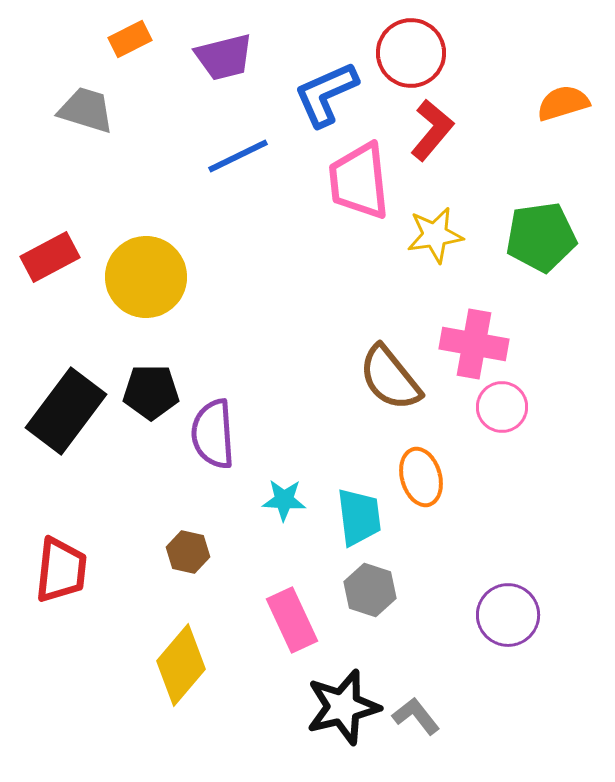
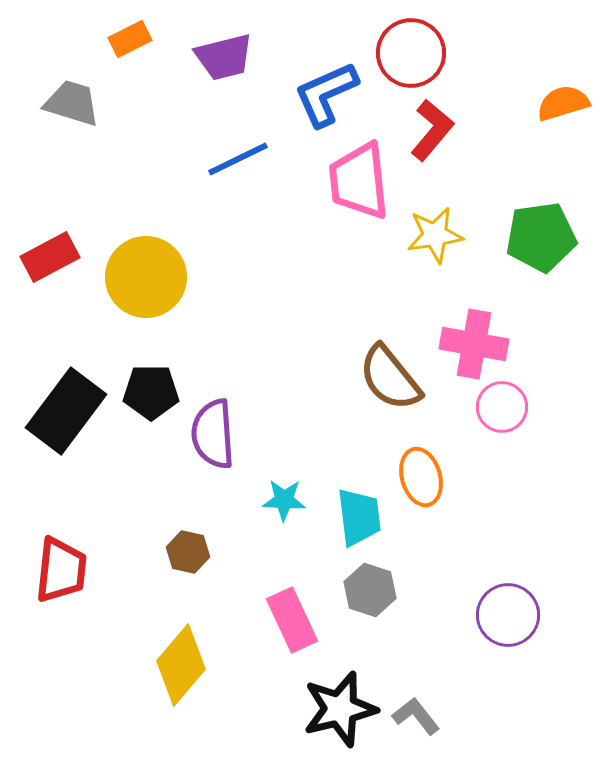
gray trapezoid: moved 14 px left, 7 px up
blue line: moved 3 px down
black star: moved 3 px left, 2 px down
